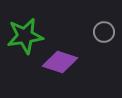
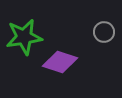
green star: moved 1 px left, 1 px down
